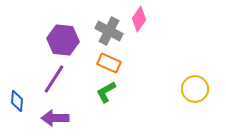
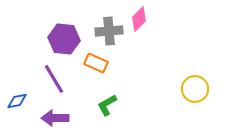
pink diamond: rotated 10 degrees clockwise
gray cross: rotated 32 degrees counterclockwise
purple hexagon: moved 1 px right, 1 px up
orange rectangle: moved 13 px left
purple line: rotated 64 degrees counterclockwise
green L-shape: moved 1 px right, 13 px down
blue diamond: rotated 75 degrees clockwise
